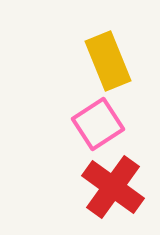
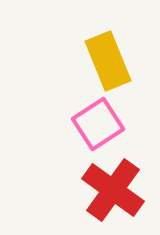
red cross: moved 3 px down
